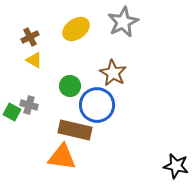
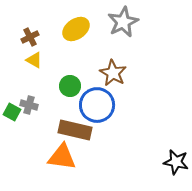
black star: moved 4 px up
